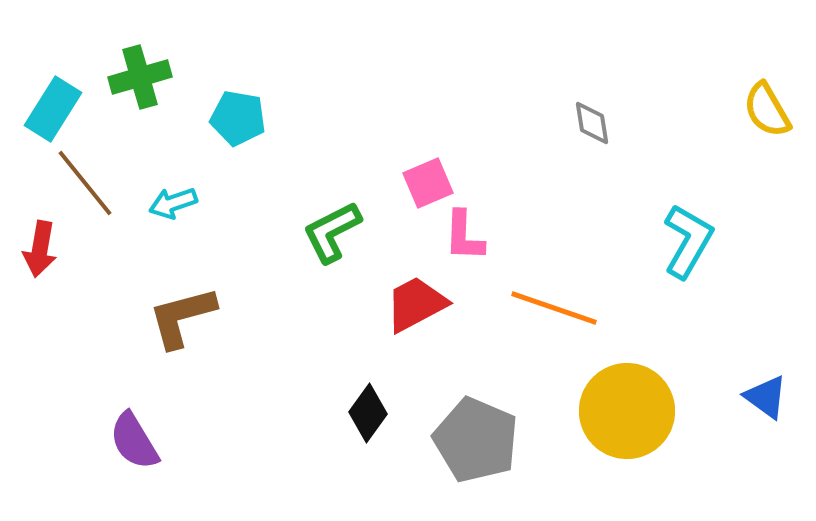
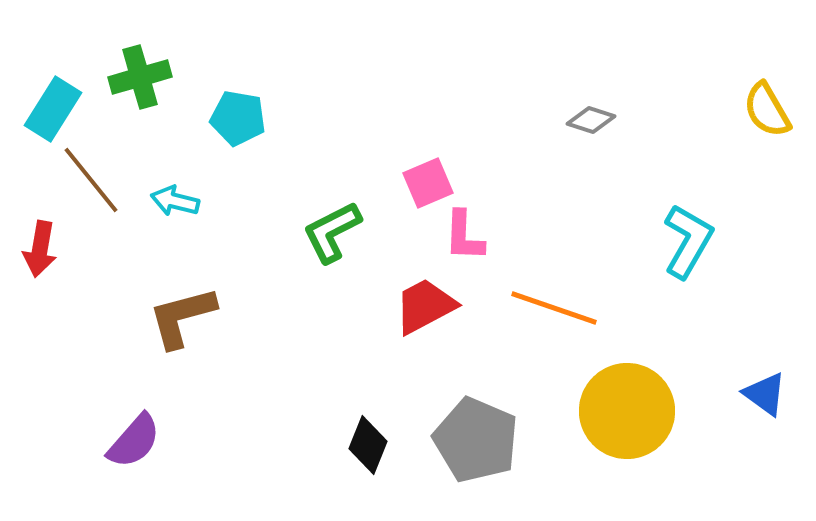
gray diamond: moved 1 px left, 3 px up; rotated 63 degrees counterclockwise
brown line: moved 6 px right, 3 px up
cyan arrow: moved 2 px right, 2 px up; rotated 33 degrees clockwise
red trapezoid: moved 9 px right, 2 px down
blue triangle: moved 1 px left, 3 px up
black diamond: moved 32 px down; rotated 14 degrees counterclockwise
purple semicircle: rotated 108 degrees counterclockwise
